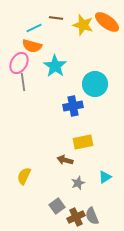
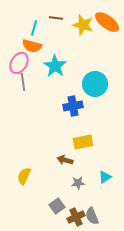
cyan line: rotated 49 degrees counterclockwise
gray star: rotated 16 degrees clockwise
